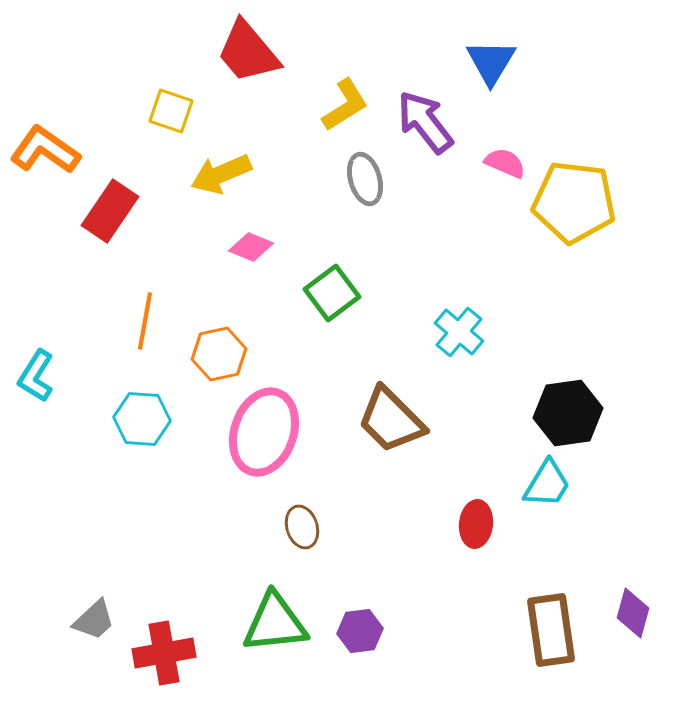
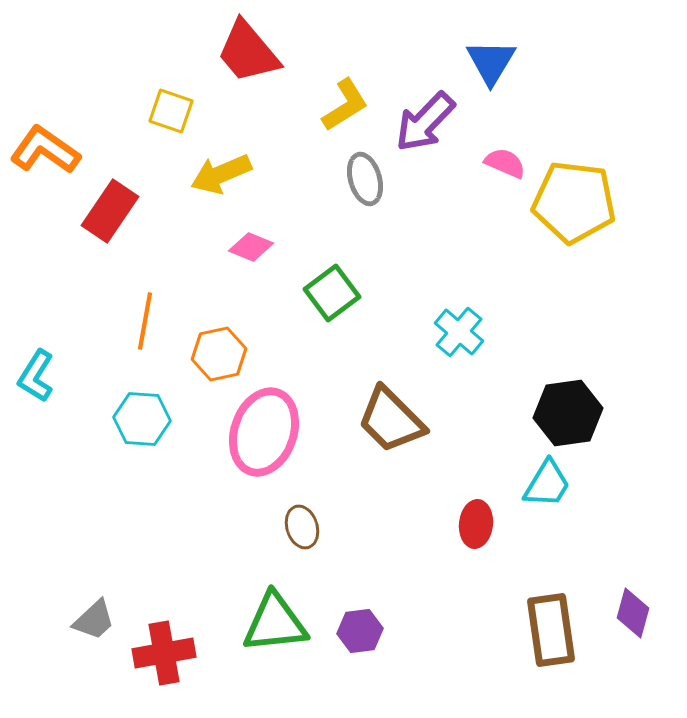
purple arrow: rotated 98 degrees counterclockwise
